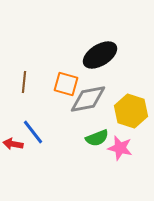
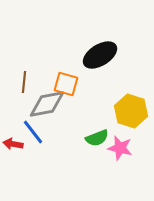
gray diamond: moved 41 px left, 5 px down
